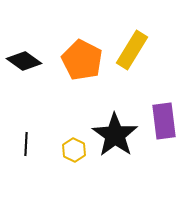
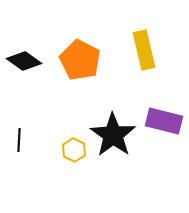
yellow rectangle: moved 12 px right; rotated 45 degrees counterclockwise
orange pentagon: moved 2 px left
purple rectangle: rotated 69 degrees counterclockwise
black star: moved 2 px left
black line: moved 7 px left, 4 px up
